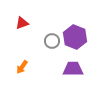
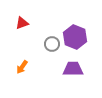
gray circle: moved 3 px down
